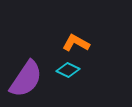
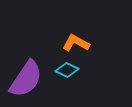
cyan diamond: moved 1 px left
